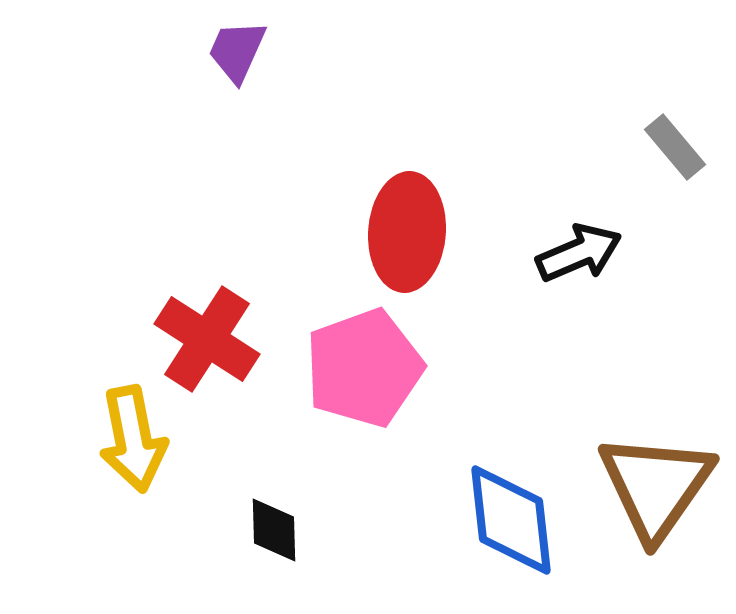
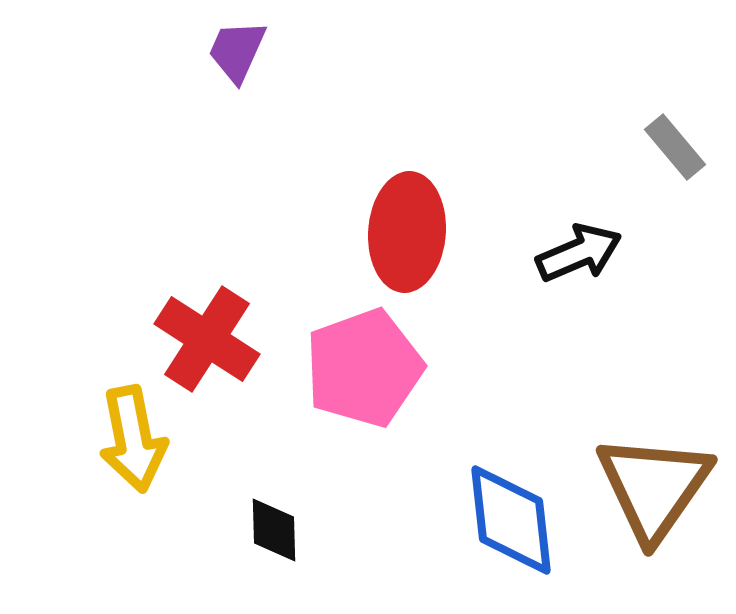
brown triangle: moved 2 px left, 1 px down
